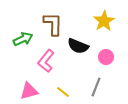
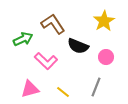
brown L-shape: rotated 35 degrees counterclockwise
pink L-shape: rotated 85 degrees counterclockwise
pink triangle: moved 1 px right, 2 px up
